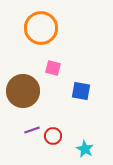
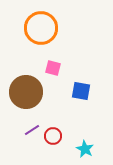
brown circle: moved 3 px right, 1 px down
purple line: rotated 14 degrees counterclockwise
